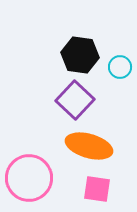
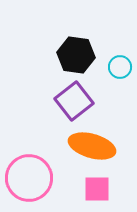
black hexagon: moved 4 px left
purple square: moved 1 px left, 1 px down; rotated 9 degrees clockwise
orange ellipse: moved 3 px right
pink square: rotated 8 degrees counterclockwise
